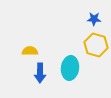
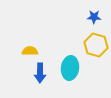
blue star: moved 2 px up
